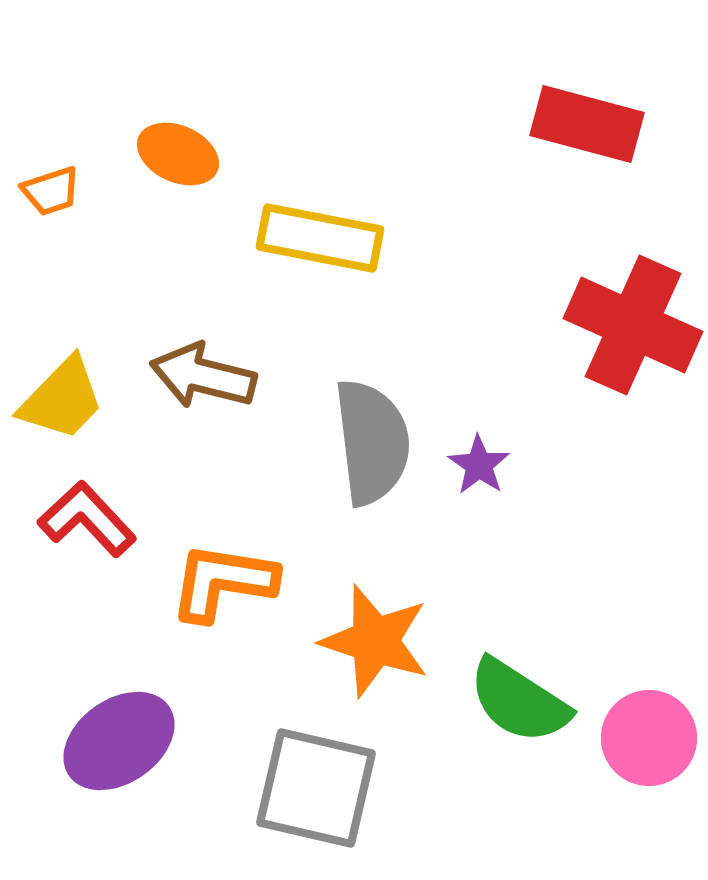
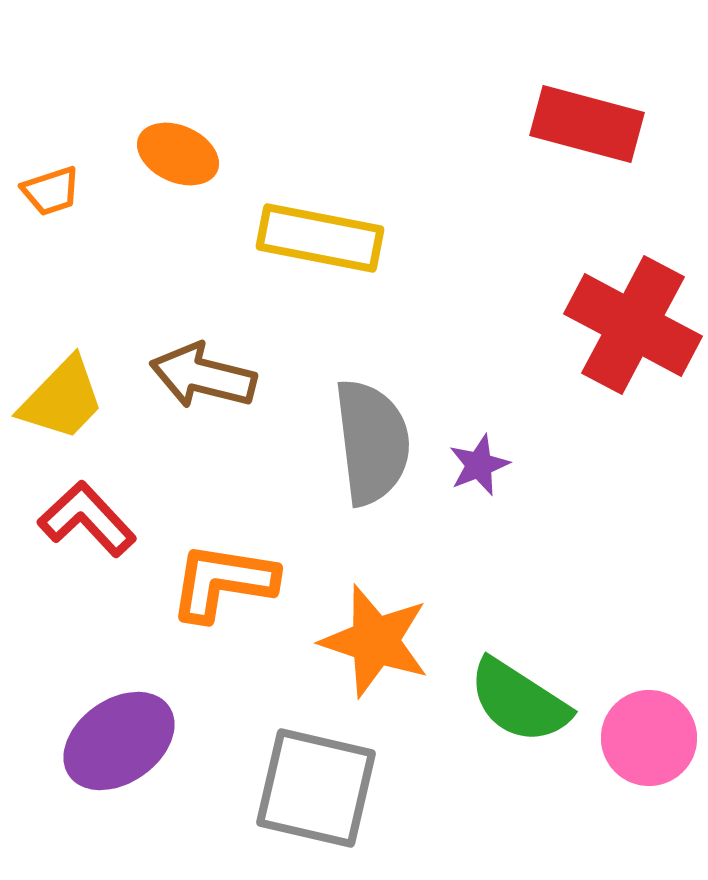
red cross: rotated 4 degrees clockwise
purple star: rotated 16 degrees clockwise
